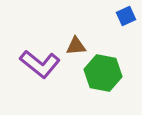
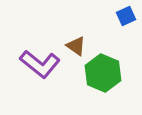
brown triangle: rotated 40 degrees clockwise
green hexagon: rotated 12 degrees clockwise
